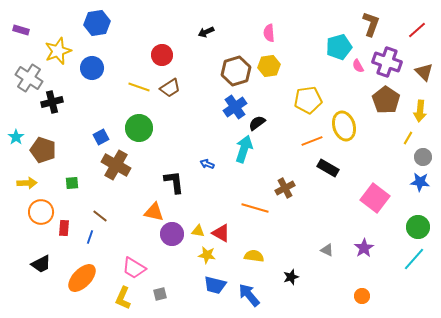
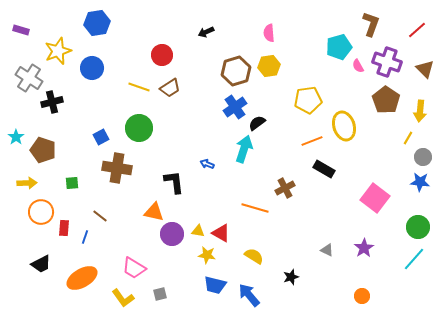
brown triangle at (424, 72): moved 1 px right, 3 px up
brown cross at (116, 165): moved 1 px right, 3 px down; rotated 20 degrees counterclockwise
black rectangle at (328, 168): moved 4 px left, 1 px down
blue line at (90, 237): moved 5 px left
yellow semicircle at (254, 256): rotated 24 degrees clockwise
orange ellipse at (82, 278): rotated 16 degrees clockwise
yellow L-shape at (123, 298): rotated 60 degrees counterclockwise
